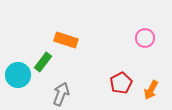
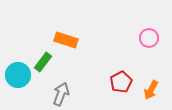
pink circle: moved 4 px right
red pentagon: moved 1 px up
